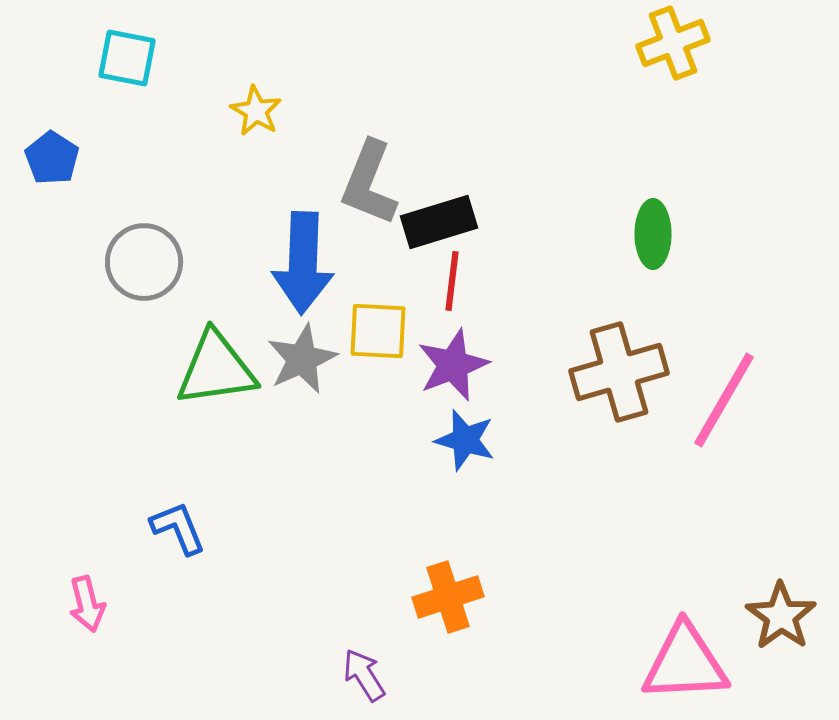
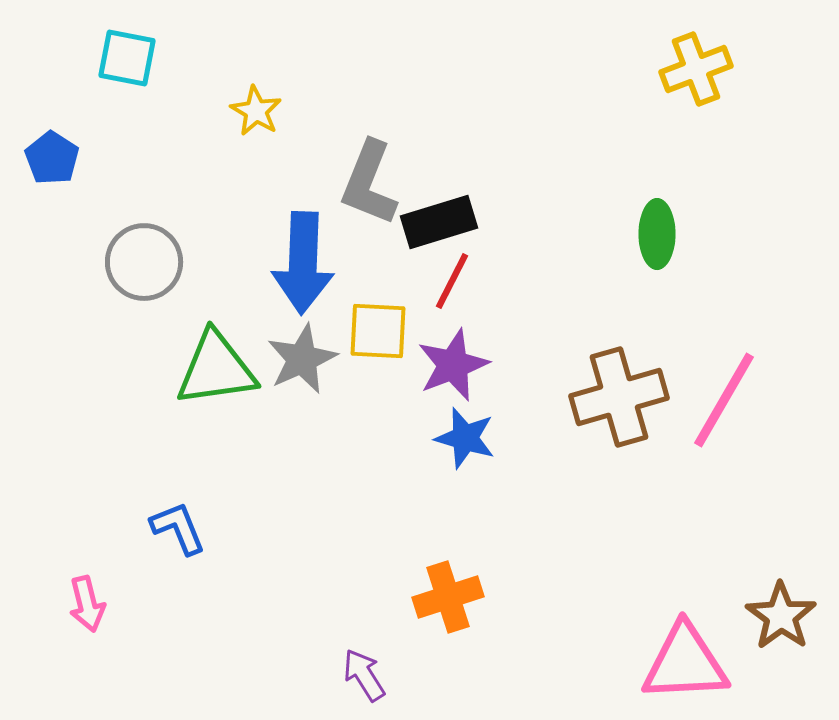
yellow cross: moved 23 px right, 26 px down
green ellipse: moved 4 px right
red line: rotated 20 degrees clockwise
brown cross: moved 25 px down
blue star: moved 2 px up
